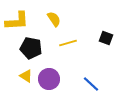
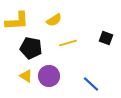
yellow semicircle: moved 1 px down; rotated 91 degrees clockwise
purple circle: moved 3 px up
